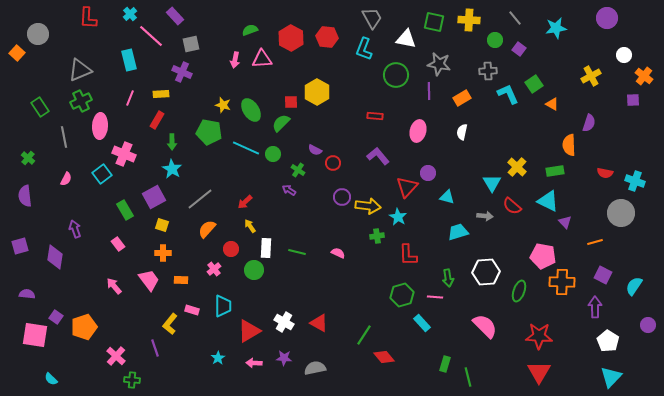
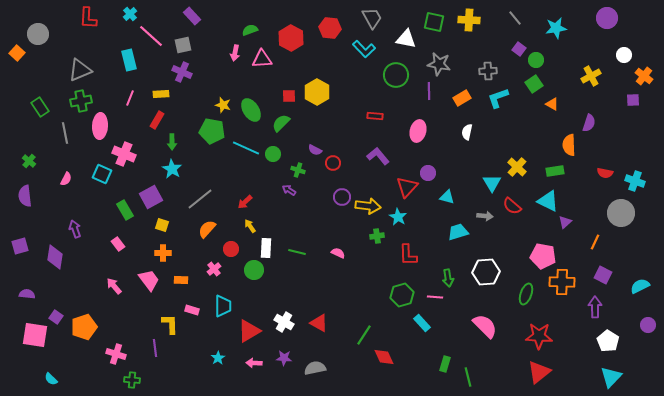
purple rectangle at (175, 16): moved 17 px right
red hexagon at (327, 37): moved 3 px right, 9 px up
green circle at (495, 40): moved 41 px right, 20 px down
gray square at (191, 44): moved 8 px left, 1 px down
cyan L-shape at (364, 49): rotated 65 degrees counterclockwise
pink arrow at (235, 60): moved 7 px up
cyan L-shape at (508, 94): moved 10 px left, 4 px down; rotated 85 degrees counterclockwise
green cross at (81, 101): rotated 15 degrees clockwise
red square at (291, 102): moved 2 px left, 6 px up
green pentagon at (209, 132): moved 3 px right, 1 px up
white semicircle at (462, 132): moved 5 px right
gray line at (64, 137): moved 1 px right, 4 px up
green cross at (28, 158): moved 1 px right, 3 px down
green cross at (298, 170): rotated 16 degrees counterclockwise
cyan square at (102, 174): rotated 30 degrees counterclockwise
purple square at (154, 197): moved 3 px left
purple triangle at (565, 222): rotated 32 degrees clockwise
orange line at (595, 242): rotated 49 degrees counterclockwise
cyan semicircle at (634, 286): moved 6 px right; rotated 30 degrees clockwise
green ellipse at (519, 291): moved 7 px right, 3 px down
yellow L-shape at (170, 324): rotated 140 degrees clockwise
purple line at (155, 348): rotated 12 degrees clockwise
pink cross at (116, 356): moved 2 px up; rotated 24 degrees counterclockwise
red diamond at (384, 357): rotated 15 degrees clockwise
red triangle at (539, 372): rotated 20 degrees clockwise
